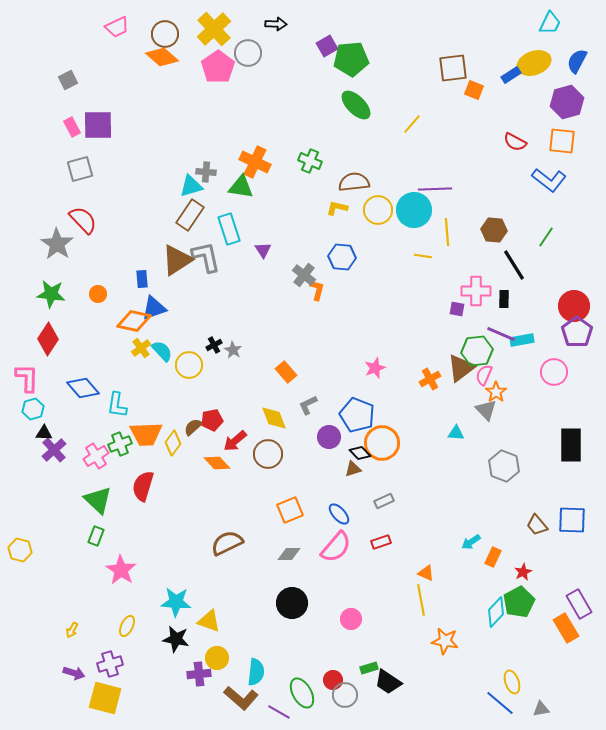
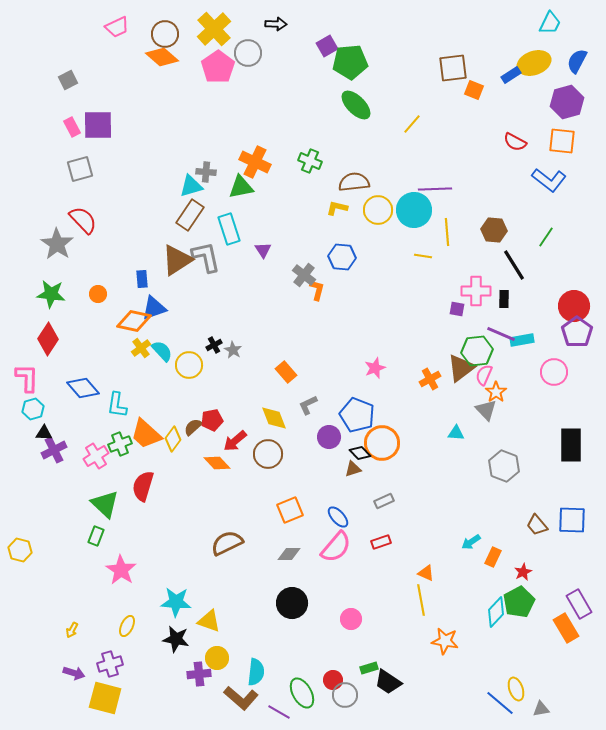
green pentagon at (351, 59): moved 1 px left, 3 px down
green triangle at (241, 187): rotated 20 degrees counterclockwise
orange trapezoid at (146, 434): rotated 44 degrees clockwise
yellow diamond at (173, 443): moved 4 px up
purple cross at (54, 450): rotated 15 degrees clockwise
green triangle at (98, 500): moved 7 px right, 4 px down
blue ellipse at (339, 514): moved 1 px left, 3 px down
yellow ellipse at (512, 682): moved 4 px right, 7 px down
